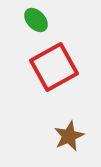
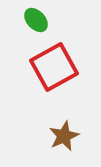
brown star: moved 5 px left
